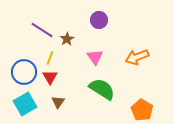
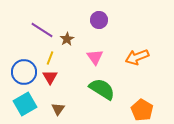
brown triangle: moved 7 px down
